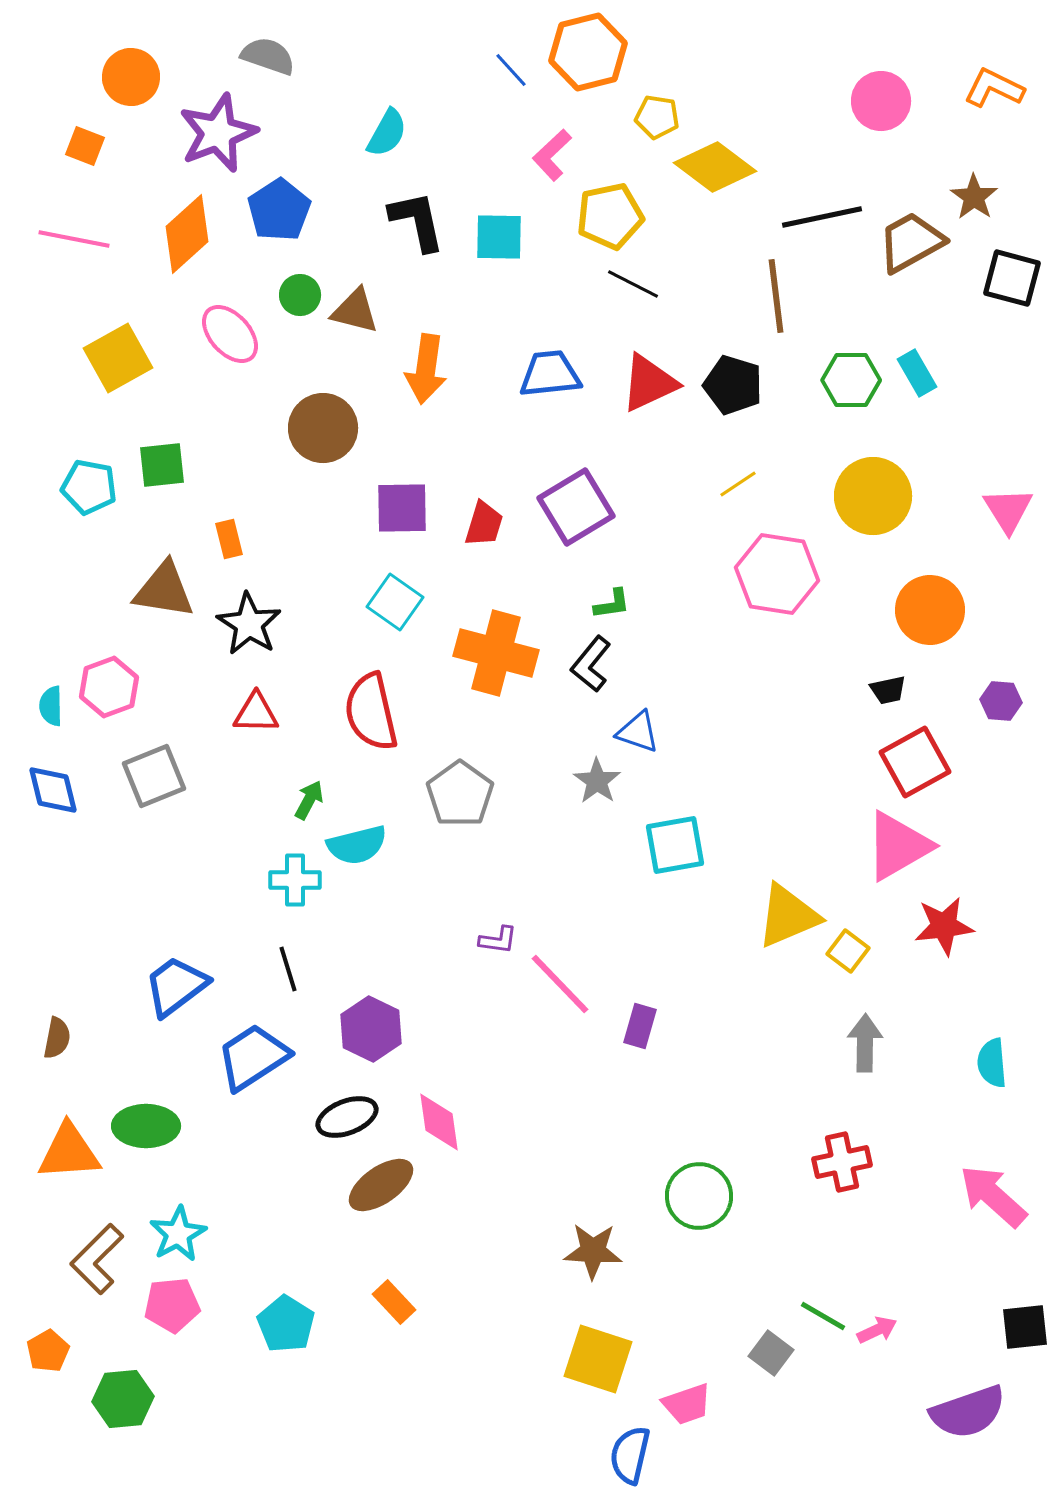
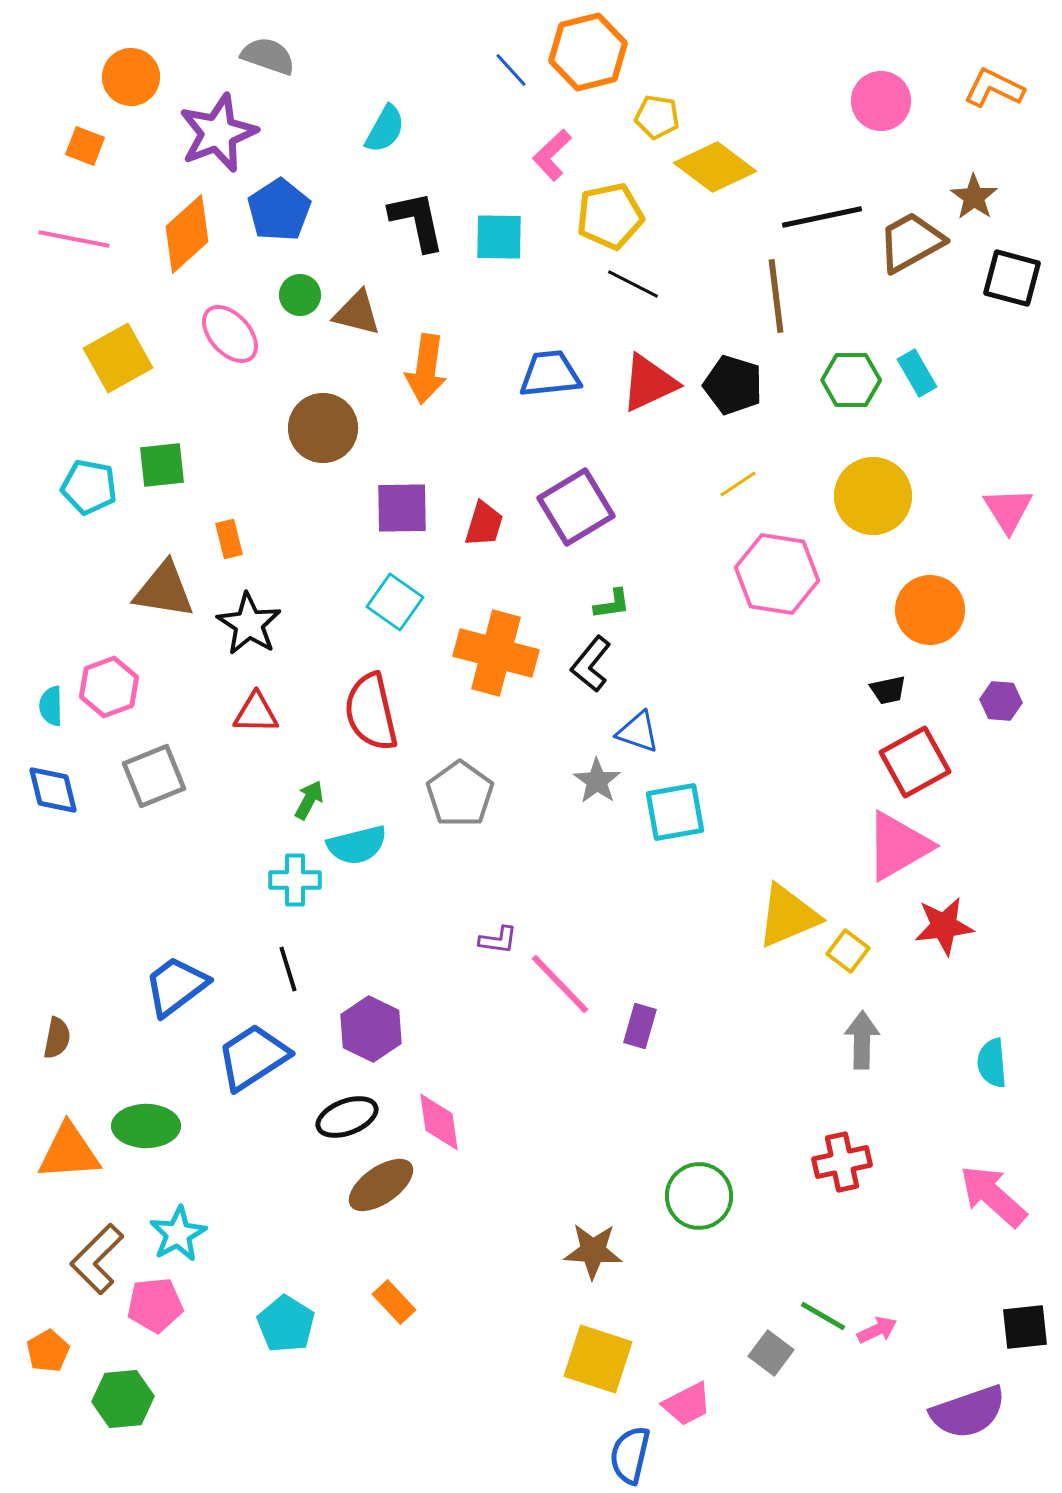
cyan semicircle at (387, 133): moved 2 px left, 4 px up
brown triangle at (355, 311): moved 2 px right, 2 px down
cyan square at (675, 845): moved 33 px up
gray arrow at (865, 1043): moved 3 px left, 3 px up
pink pentagon at (172, 1305): moved 17 px left
pink trapezoid at (687, 1404): rotated 8 degrees counterclockwise
